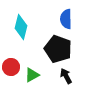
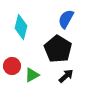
blue semicircle: rotated 30 degrees clockwise
black pentagon: rotated 12 degrees clockwise
red circle: moved 1 px right, 1 px up
black arrow: rotated 77 degrees clockwise
